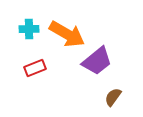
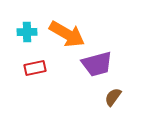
cyan cross: moved 2 px left, 3 px down
purple trapezoid: moved 3 px down; rotated 24 degrees clockwise
red rectangle: rotated 10 degrees clockwise
